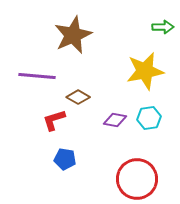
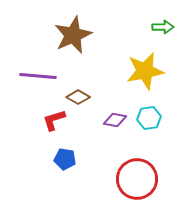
purple line: moved 1 px right
